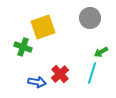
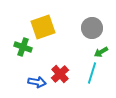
gray circle: moved 2 px right, 10 px down
